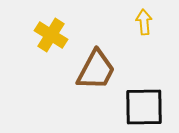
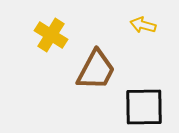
yellow arrow: moved 1 px left, 3 px down; rotated 70 degrees counterclockwise
